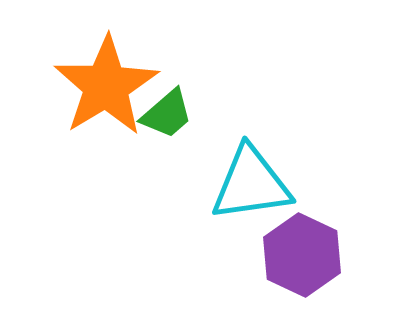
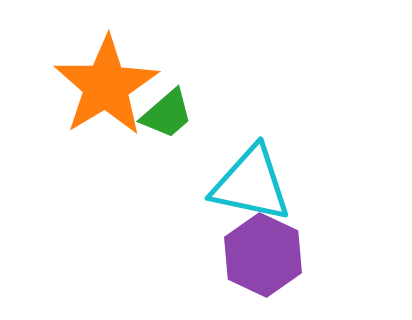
cyan triangle: rotated 20 degrees clockwise
purple hexagon: moved 39 px left
